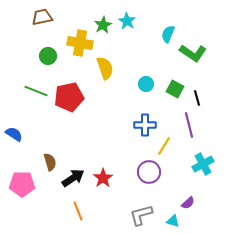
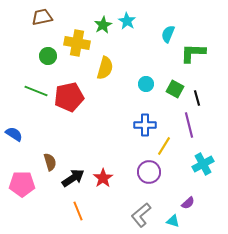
yellow cross: moved 3 px left
green L-shape: rotated 148 degrees clockwise
yellow semicircle: rotated 35 degrees clockwise
gray L-shape: rotated 25 degrees counterclockwise
